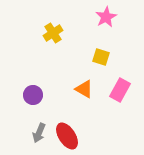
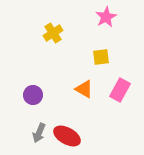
yellow square: rotated 24 degrees counterclockwise
red ellipse: rotated 28 degrees counterclockwise
